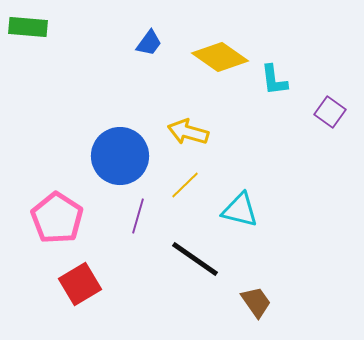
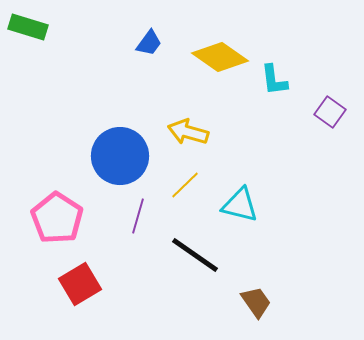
green rectangle: rotated 12 degrees clockwise
cyan triangle: moved 5 px up
black line: moved 4 px up
